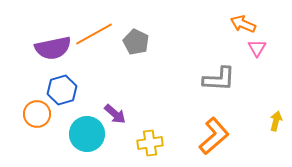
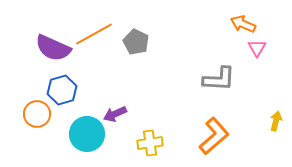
purple semicircle: rotated 36 degrees clockwise
purple arrow: rotated 115 degrees clockwise
